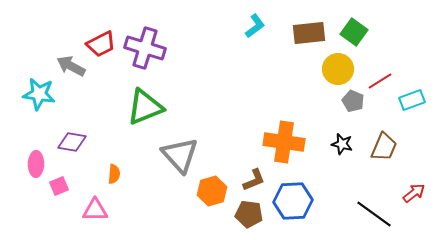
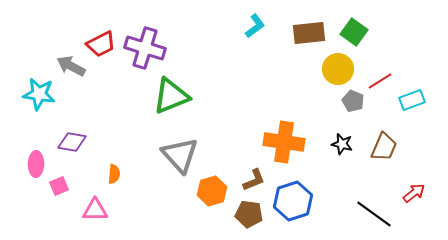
green triangle: moved 26 px right, 11 px up
blue hexagon: rotated 15 degrees counterclockwise
